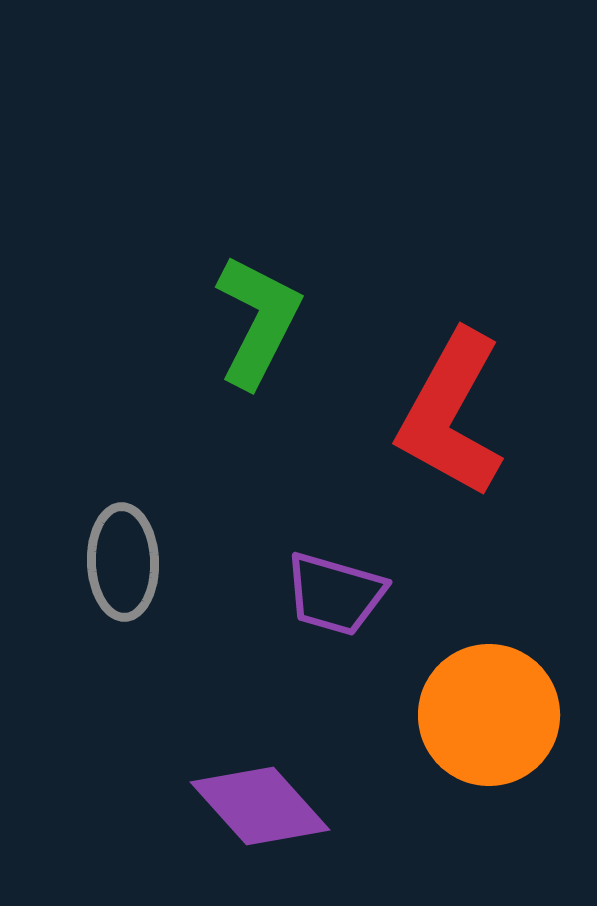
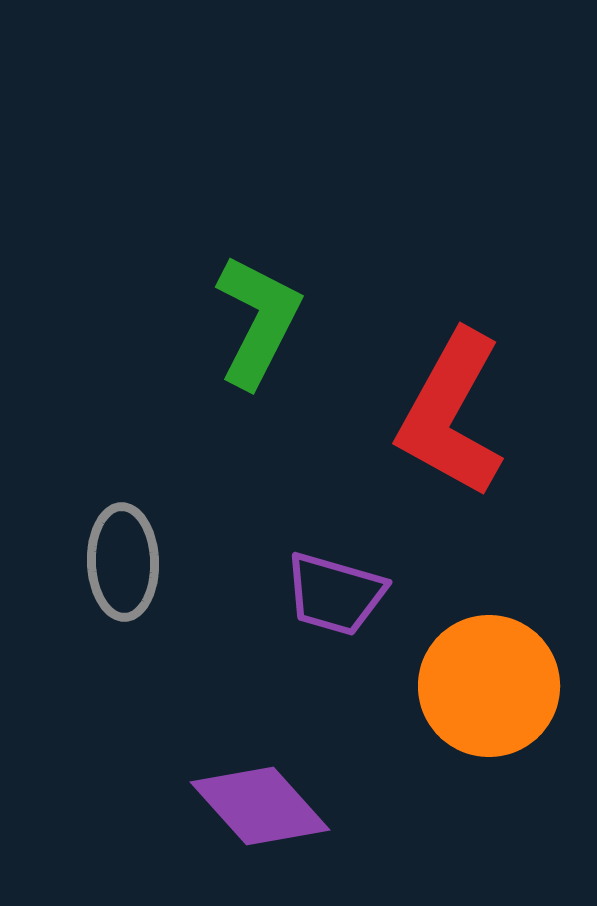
orange circle: moved 29 px up
